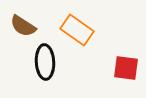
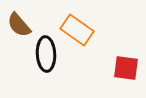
brown semicircle: moved 4 px left, 1 px up; rotated 16 degrees clockwise
black ellipse: moved 1 px right, 8 px up
